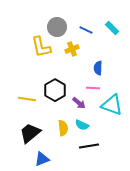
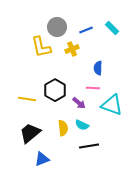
blue line: rotated 48 degrees counterclockwise
